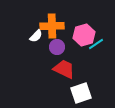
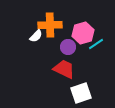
orange cross: moved 2 px left, 1 px up
pink hexagon: moved 1 px left, 2 px up
purple circle: moved 11 px right
